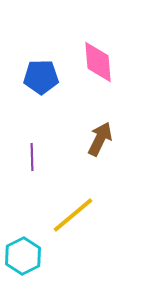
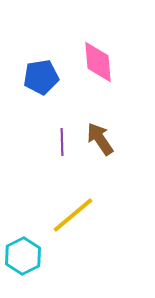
blue pentagon: rotated 8 degrees counterclockwise
brown arrow: rotated 60 degrees counterclockwise
purple line: moved 30 px right, 15 px up
